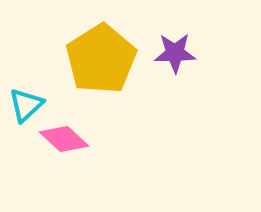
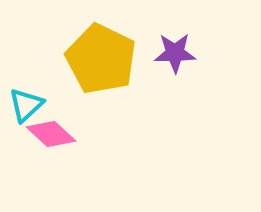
yellow pentagon: rotated 14 degrees counterclockwise
pink diamond: moved 13 px left, 5 px up
